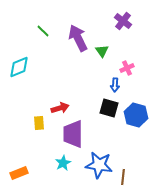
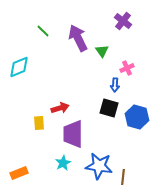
blue hexagon: moved 1 px right, 2 px down
blue star: moved 1 px down
